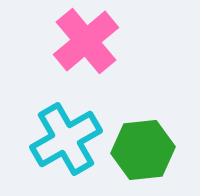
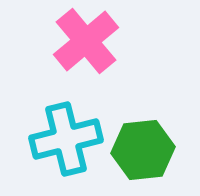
cyan cross: rotated 16 degrees clockwise
